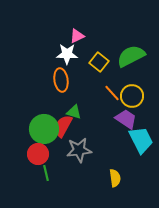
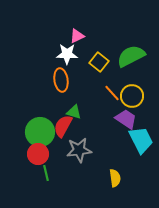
green circle: moved 4 px left, 3 px down
